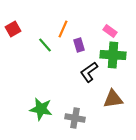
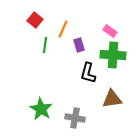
red square: moved 22 px right, 9 px up; rotated 21 degrees counterclockwise
green line: rotated 49 degrees clockwise
black L-shape: moved 1 px left, 1 px down; rotated 40 degrees counterclockwise
brown triangle: moved 1 px left
green star: rotated 20 degrees clockwise
